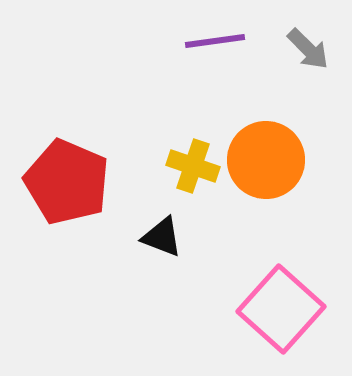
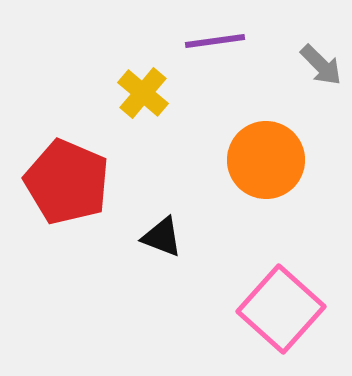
gray arrow: moved 13 px right, 16 px down
yellow cross: moved 50 px left, 73 px up; rotated 21 degrees clockwise
